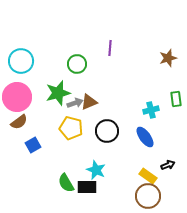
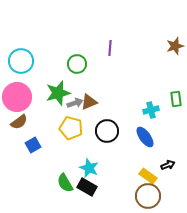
brown star: moved 7 px right, 12 px up
cyan star: moved 7 px left, 2 px up
green semicircle: moved 1 px left
black rectangle: rotated 30 degrees clockwise
